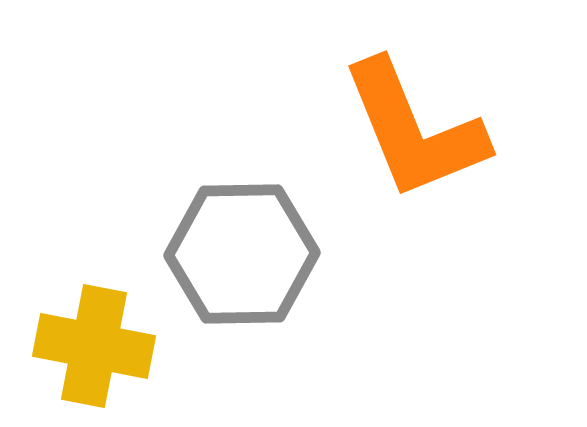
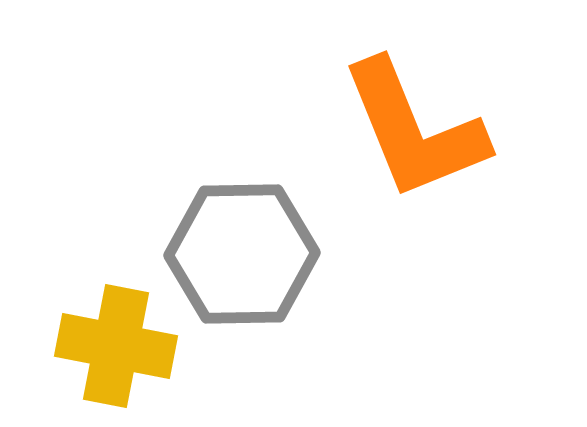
yellow cross: moved 22 px right
